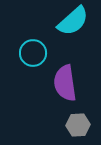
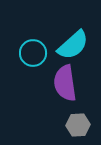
cyan semicircle: moved 24 px down
